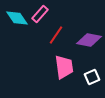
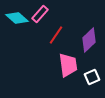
cyan diamond: rotated 15 degrees counterclockwise
purple diamond: rotated 55 degrees counterclockwise
pink trapezoid: moved 4 px right, 2 px up
